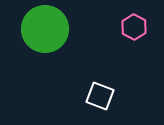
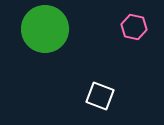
pink hexagon: rotated 15 degrees counterclockwise
